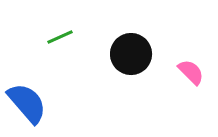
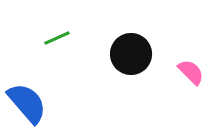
green line: moved 3 px left, 1 px down
